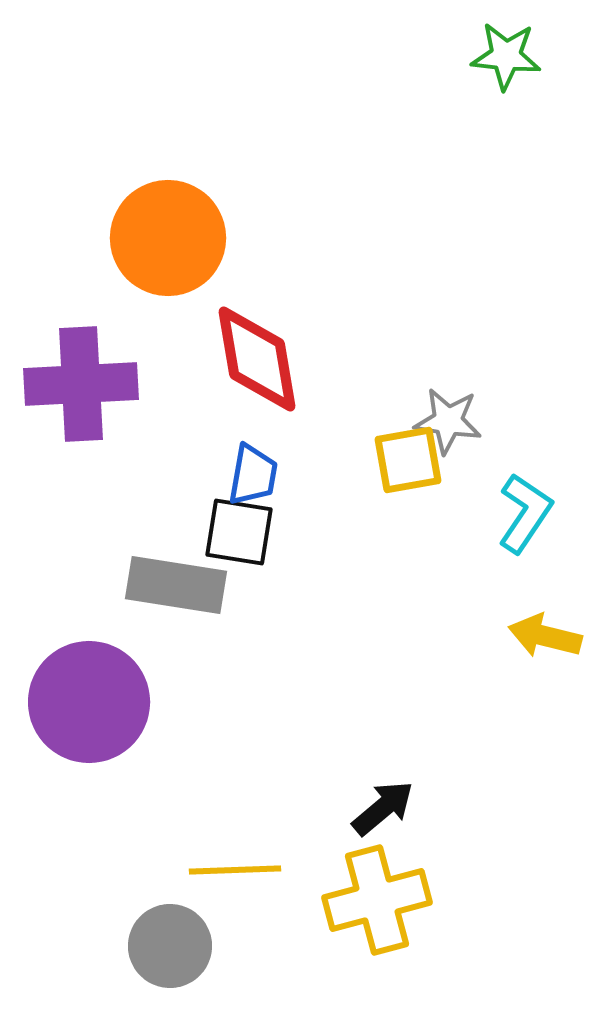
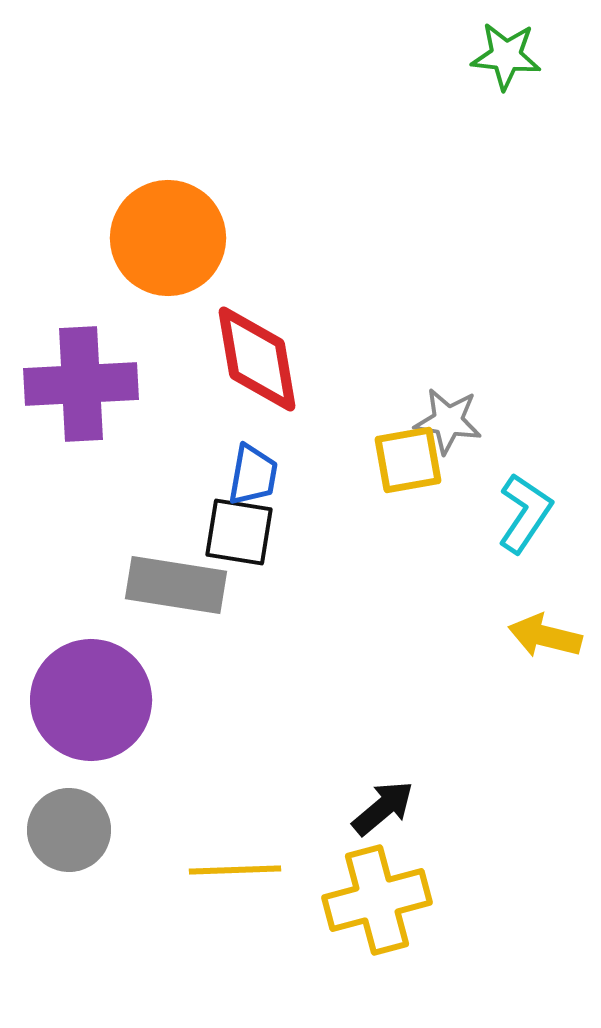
purple circle: moved 2 px right, 2 px up
gray circle: moved 101 px left, 116 px up
